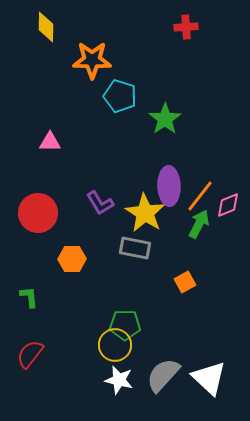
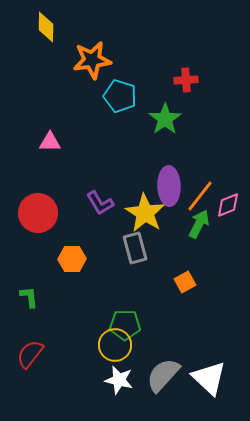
red cross: moved 53 px down
orange star: rotated 9 degrees counterclockwise
gray rectangle: rotated 64 degrees clockwise
